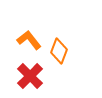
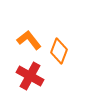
red cross: rotated 16 degrees counterclockwise
